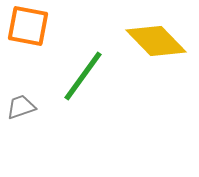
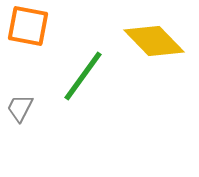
yellow diamond: moved 2 px left
gray trapezoid: moved 1 px left, 1 px down; rotated 44 degrees counterclockwise
